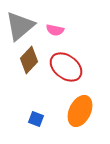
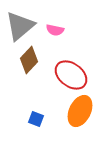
red ellipse: moved 5 px right, 8 px down
